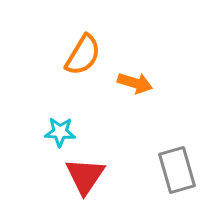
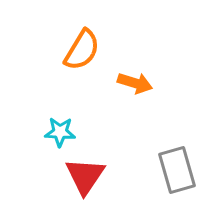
orange semicircle: moved 1 px left, 5 px up
